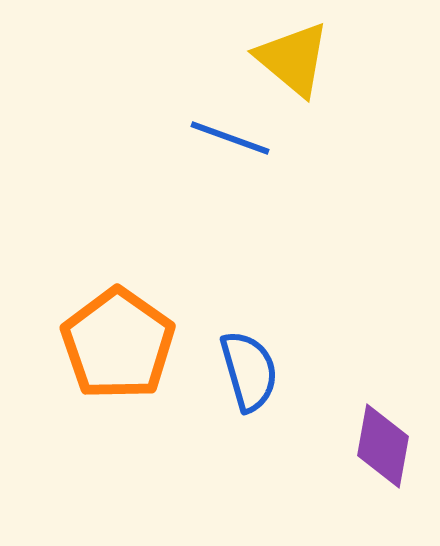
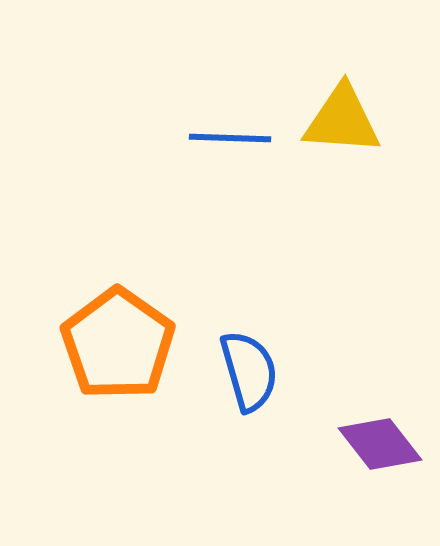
yellow triangle: moved 49 px right, 61 px down; rotated 36 degrees counterclockwise
blue line: rotated 18 degrees counterclockwise
purple diamond: moved 3 px left, 2 px up; rotated 48 degrees counterclockwise
